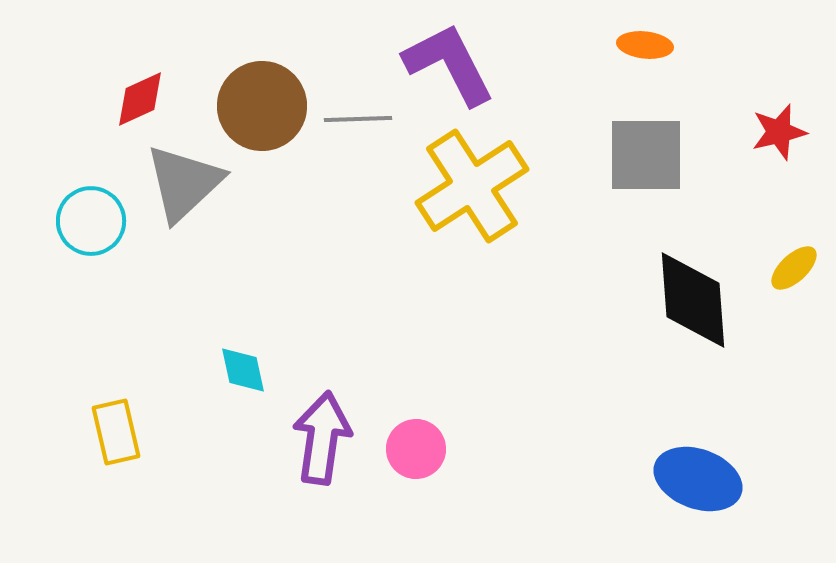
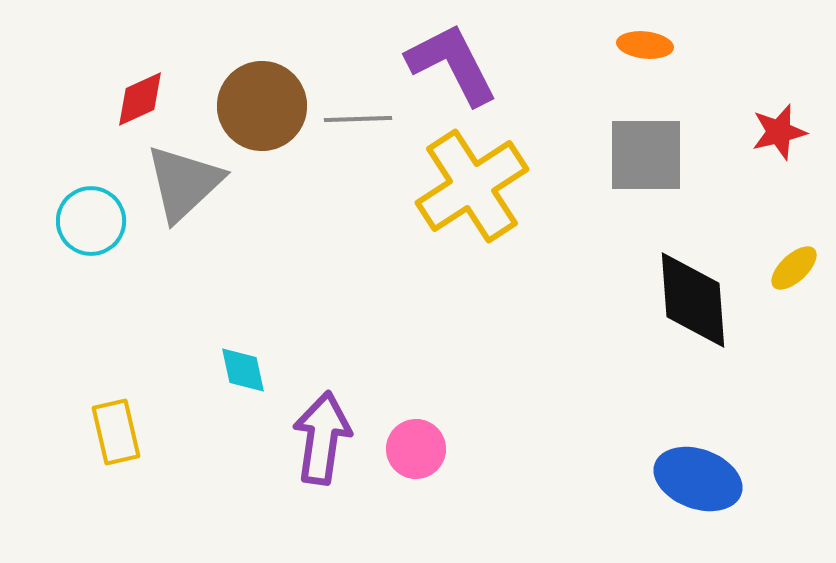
purple L-shape: moved 3 px right
